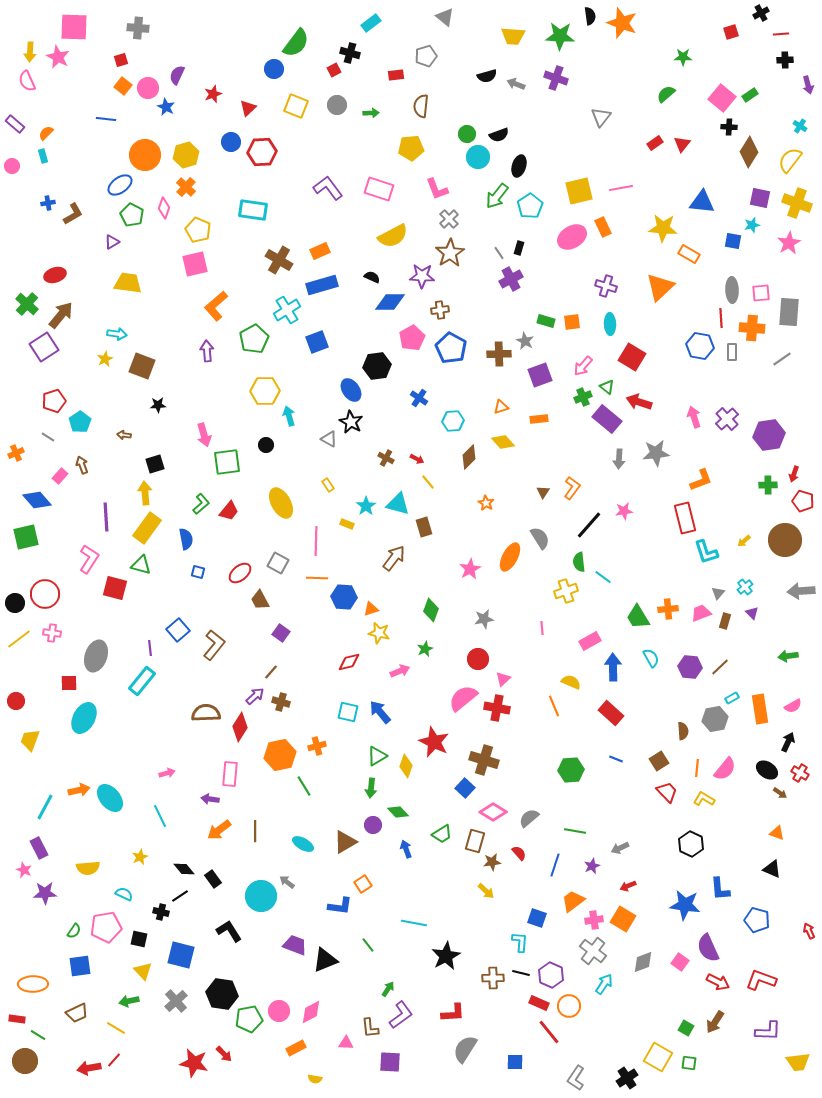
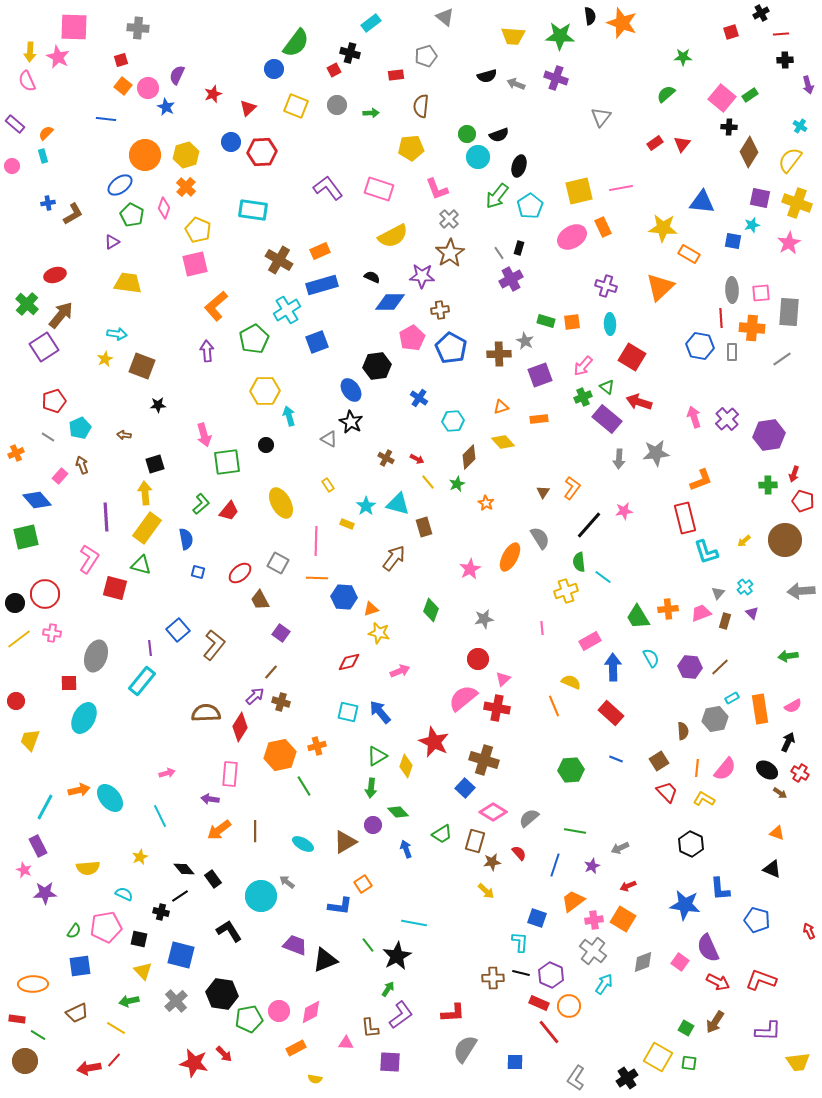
cyan pentagon at (80, 422): moved 6 px down; rotated 10 degrees clockwise
green star at (425, 649): moved 32 px right, 165 px up
purple rectangle at (39, 848): moved 1 px left, 2 px up
black star at (446, 956): moved 49 px left
